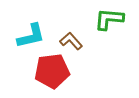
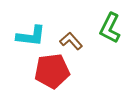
green L-shape: moved 1 px right, 9 px down; rotated 68 degrees counterclockwise
cyan L-shape: rotated 20 degrees clockwise
